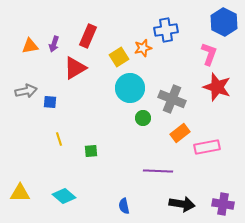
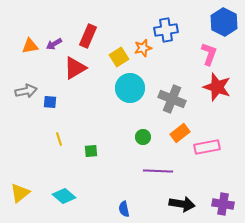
purple arrow: rotated 42 degrees clockwise
green circle: moved 19 px down
yellow triangle: rotated 40 degrees counterclockwise
blue semicircle: moved 3 px down
